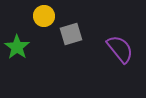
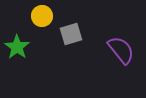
yellow circle: moved 2 px left
purple semicircle: moved 1 px right, 1 px down
